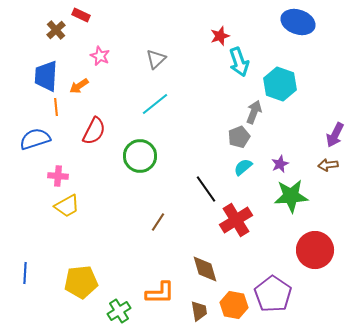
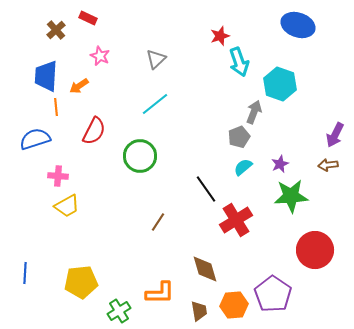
red rectangle: moved 7 px right, 3 px down
blue ellipse: moved 3 px down
orange hexagon: rotated 16 degrees counterclockwise
